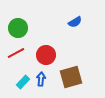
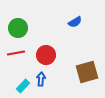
red line: rotated 18 degrees clockwise
brown square: moved 16 px right, 5 px up
cyan rectangle: moved 4 px down
